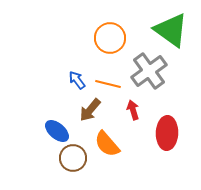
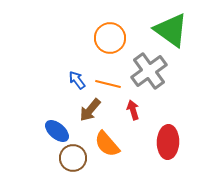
red ellipse: moved 1 px right, 9 px down
